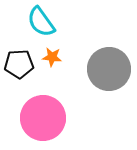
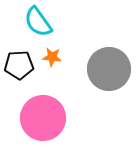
cyan semicircle: moved 3 px left
black pentagon: moved 1 px down
